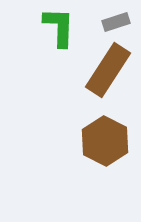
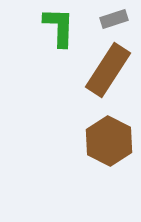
gray rectangle: moved 2 px left, 3 px up
brown hexagon: moved 4 px right
